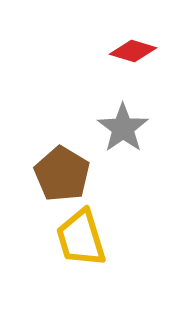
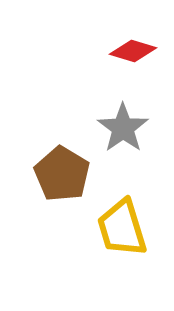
yellow trapezoid: moved 41 px right, 10 px up
